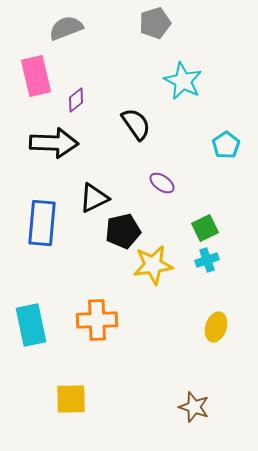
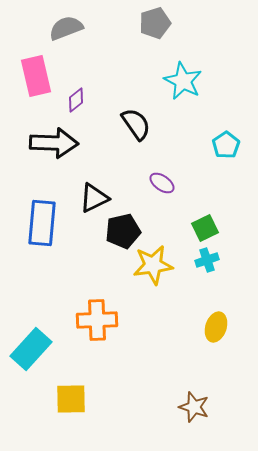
cyan rectangle: moved 24 px down; rotated 54 degrees clockwise
